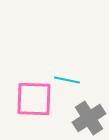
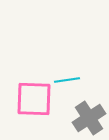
cyan line: rotated 20 degrees counterclockwise
